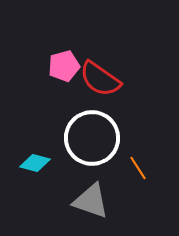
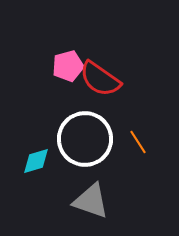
pink pentagon: moved 4 px right
white circle: moved 7 px left, 1 px down
cyan diamond: moved 1 px right, 2 px up; rotated 32 degrees counterclockwise
orange line: moved 26 px up
